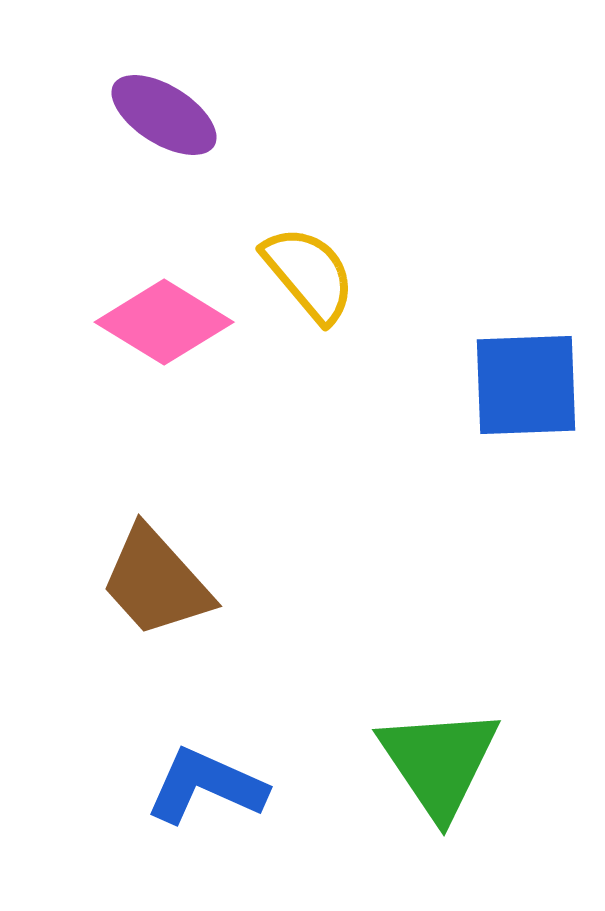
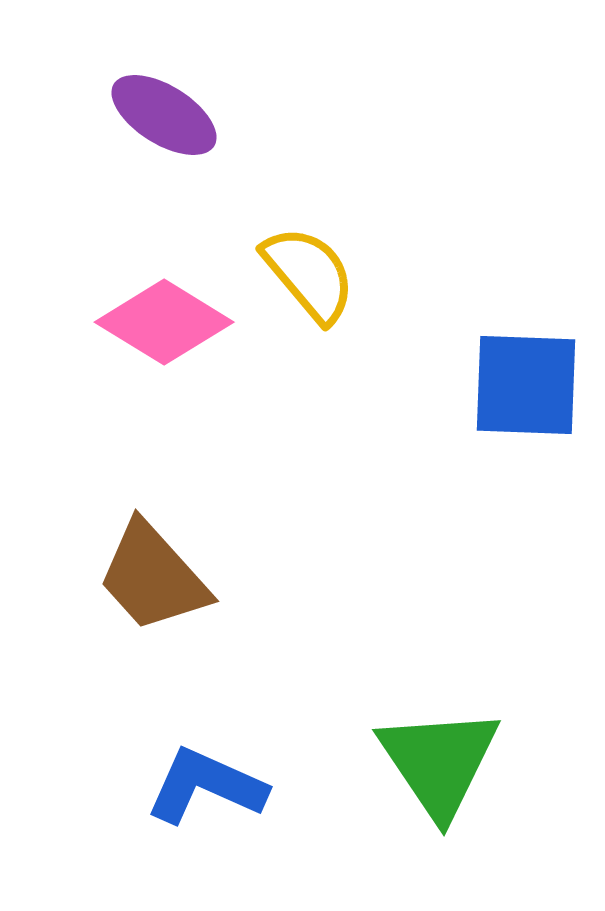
blue square: rotated 4 degrees clockwise
brown trapezoid: moved 3 px left, 5 px up
